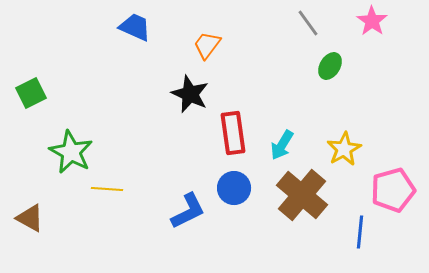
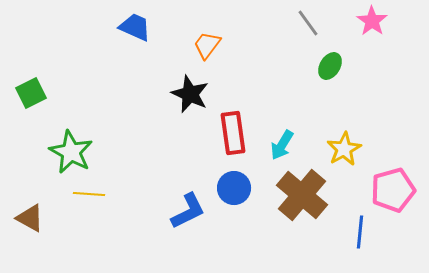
yellow line: moved 18 px left, 5 px down
